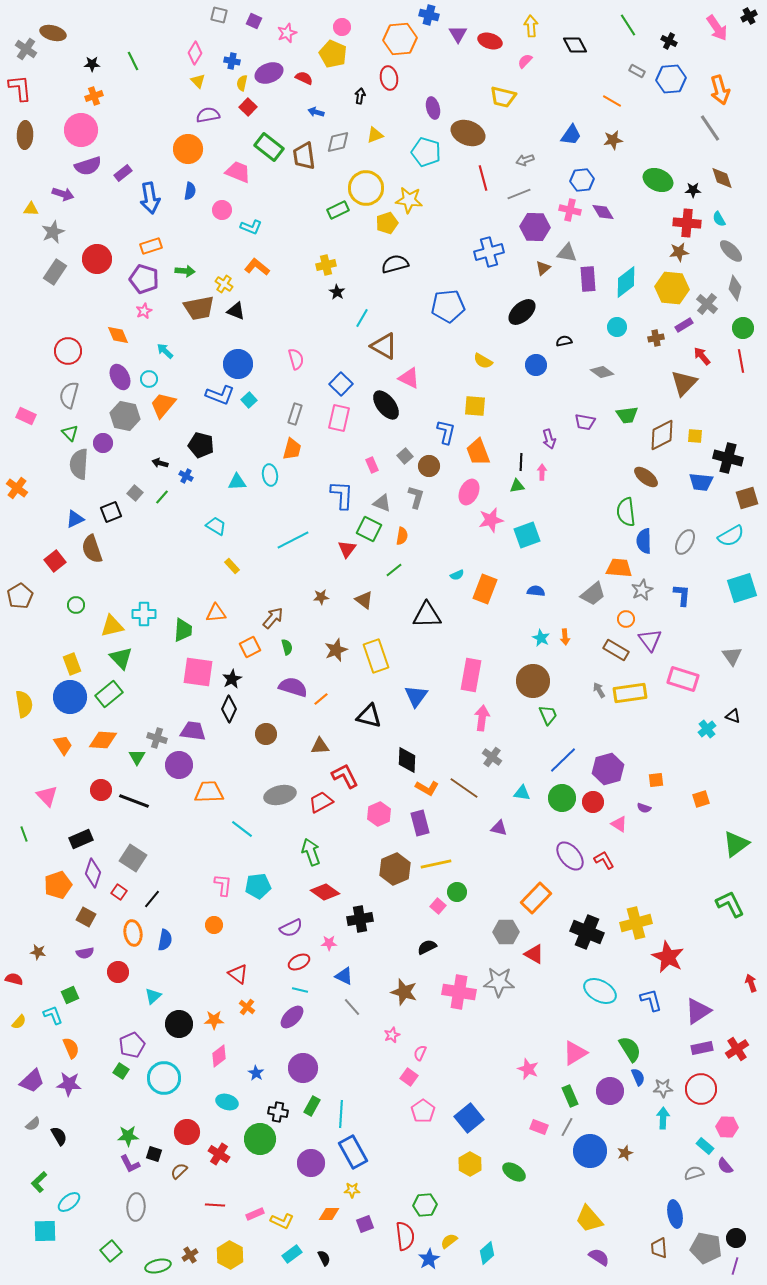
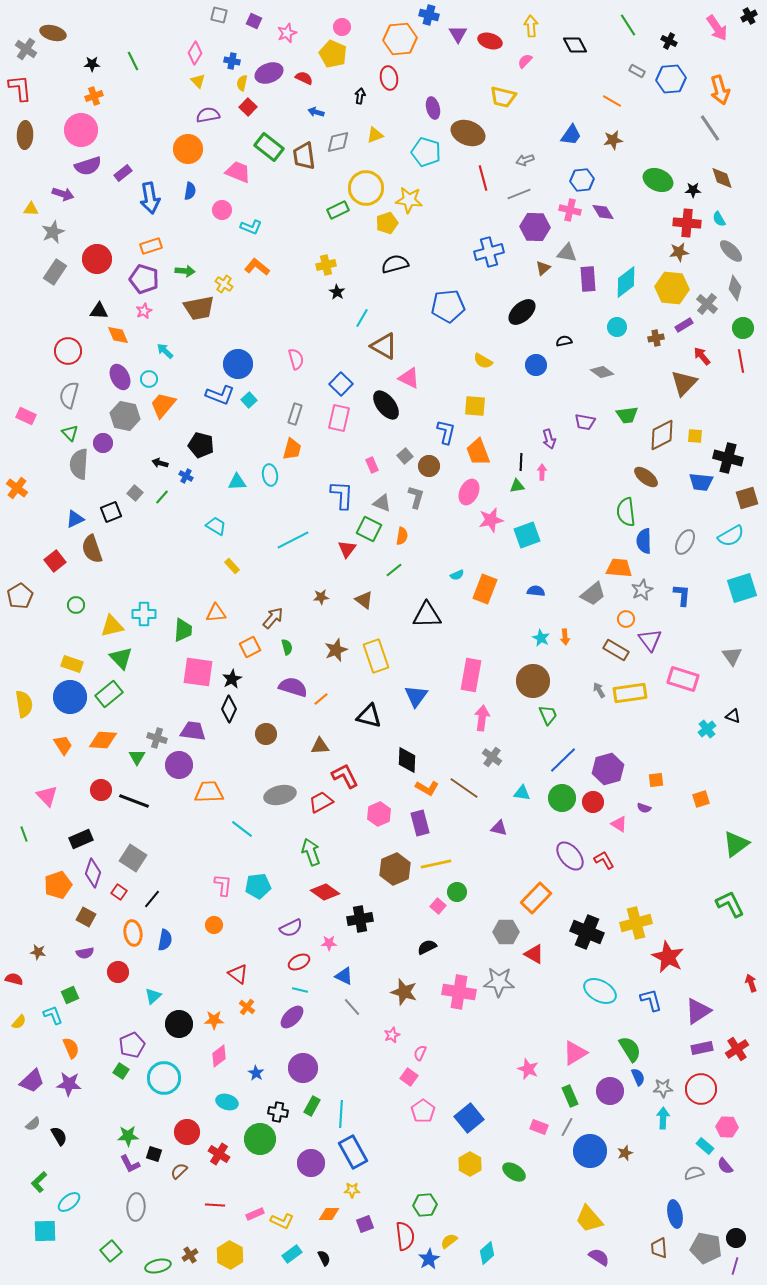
black triangle at (236, 311): moved 137 px left; rotated 18 degrees counterclockwise
yellow rectangle at (72, 664): rotated 50 degrees counterclockwise
